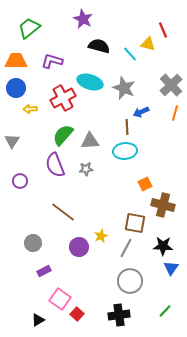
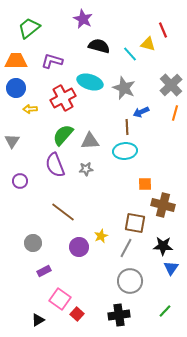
orange square at (145, 184): rotated 24 degrees clockwise
